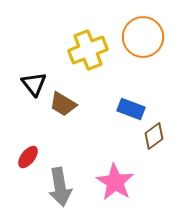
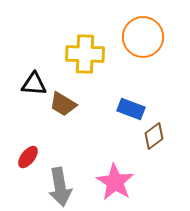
yellow cross: moved 3 px left, 4 px down; rotated 24 degrees clockwise
black triangle: rotated 48 degrees counterclockwise
